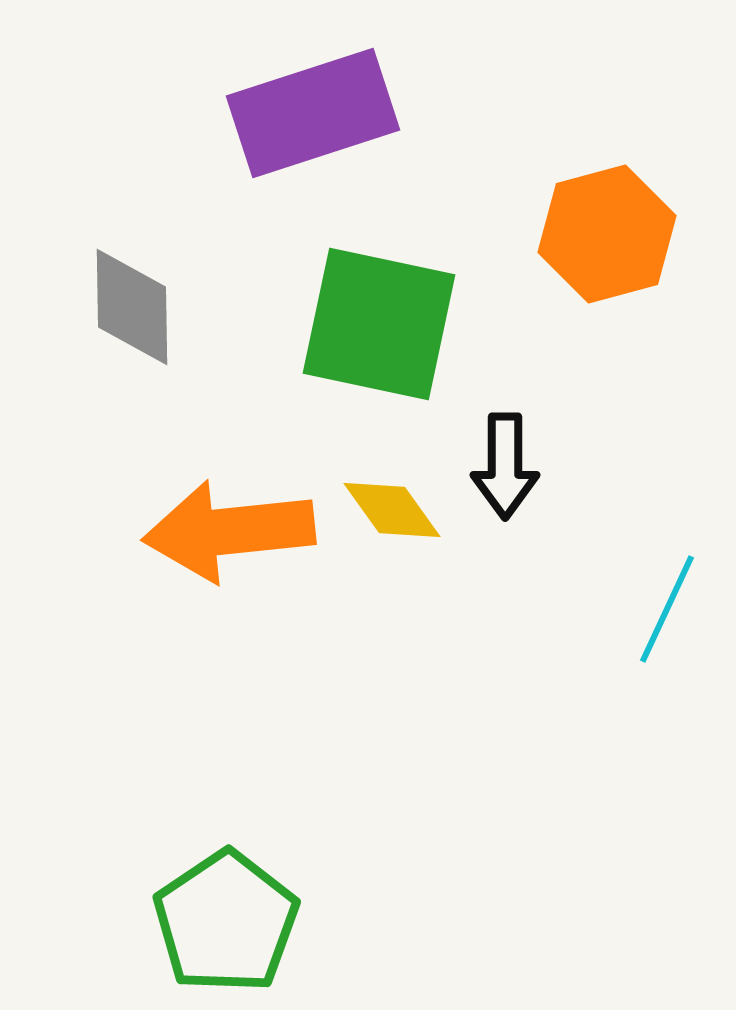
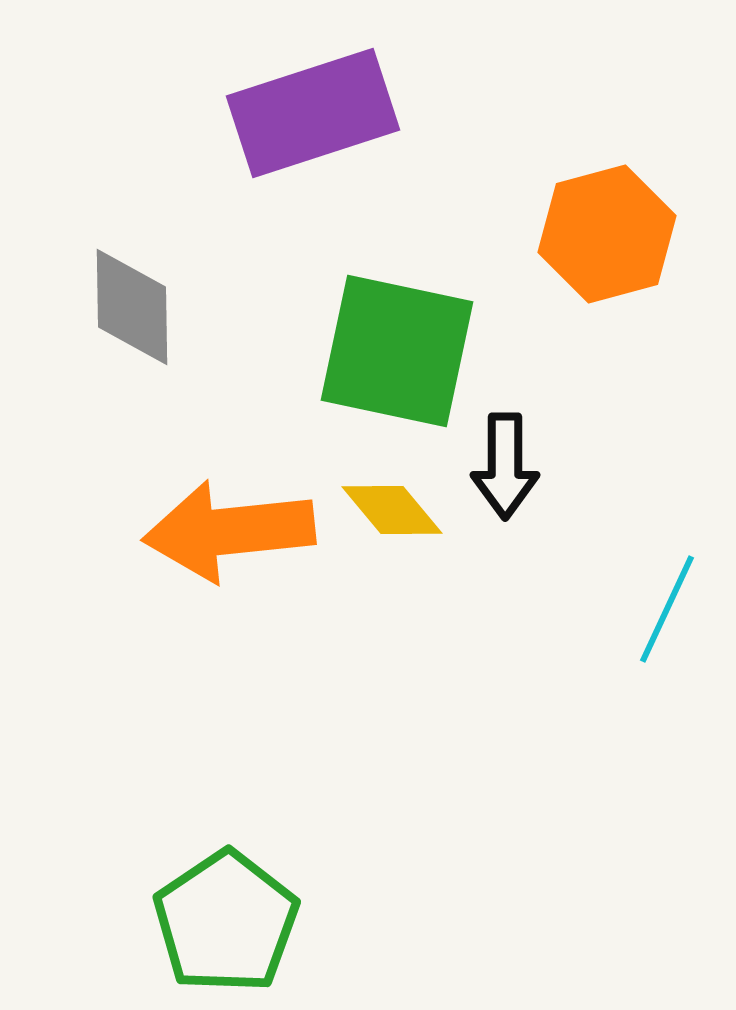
green square: moved 18 px right, 27 px down
yellow diamond: rotated 4 degrees counterclockwise
